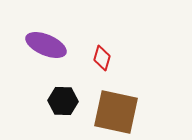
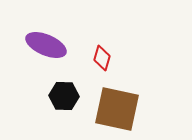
black hexagon: moved 1 px right, 5 px up
brown square: moved 1 px right, 3 px up
